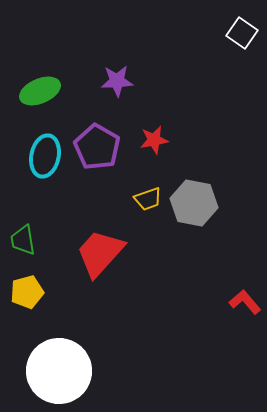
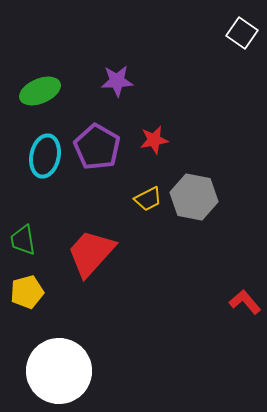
yellow trapezoid: rotated 8 degrees counterclockwise
gray hexagon: moved 6 px up
red trapezoid: moved 9 px left
